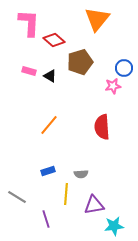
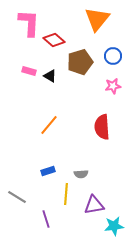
blue circle: moved 11 px left, 12 px up
